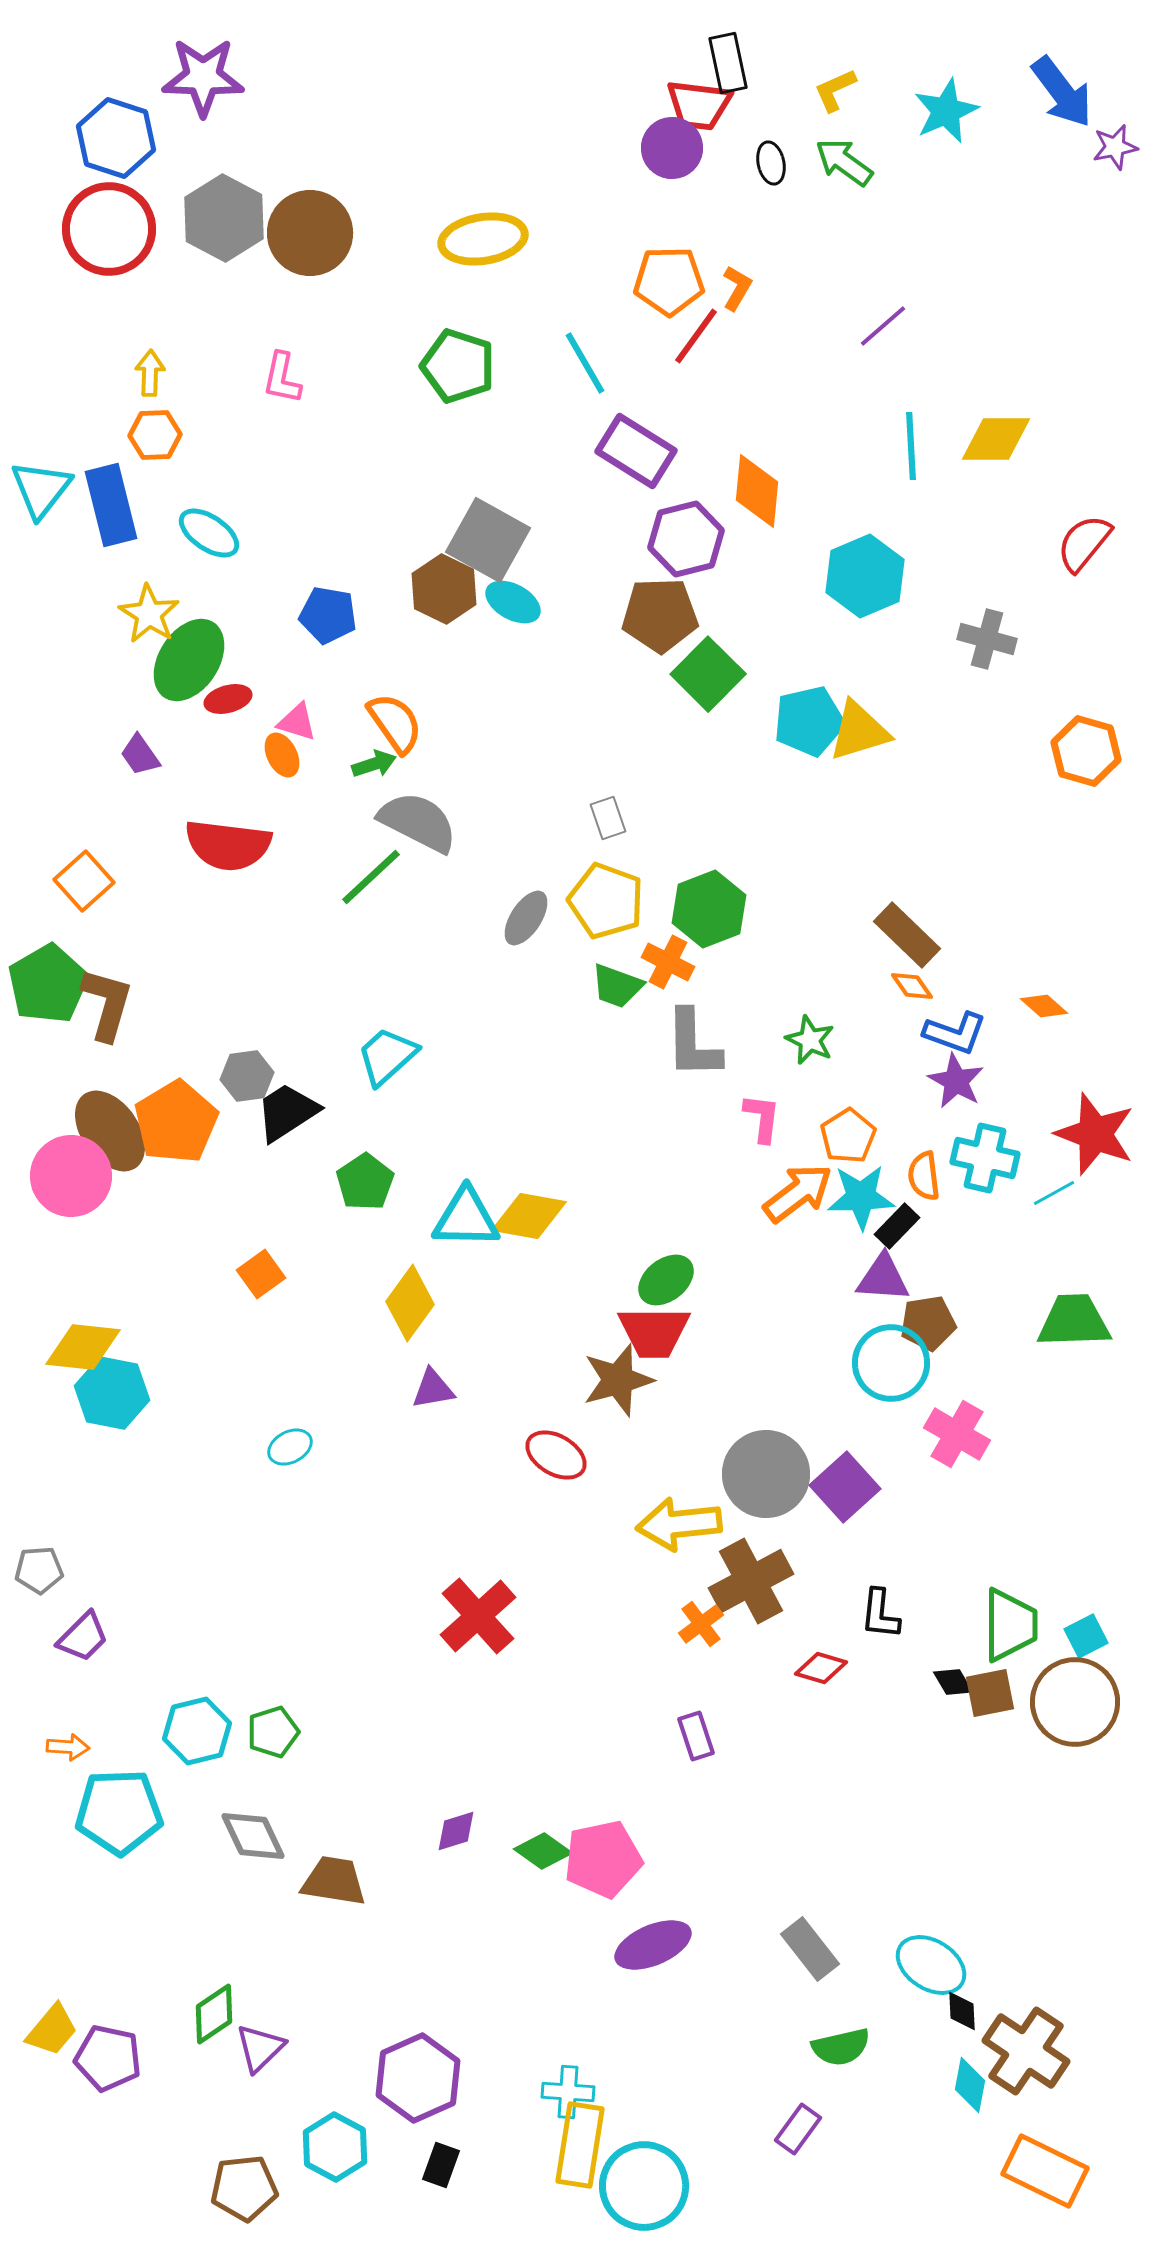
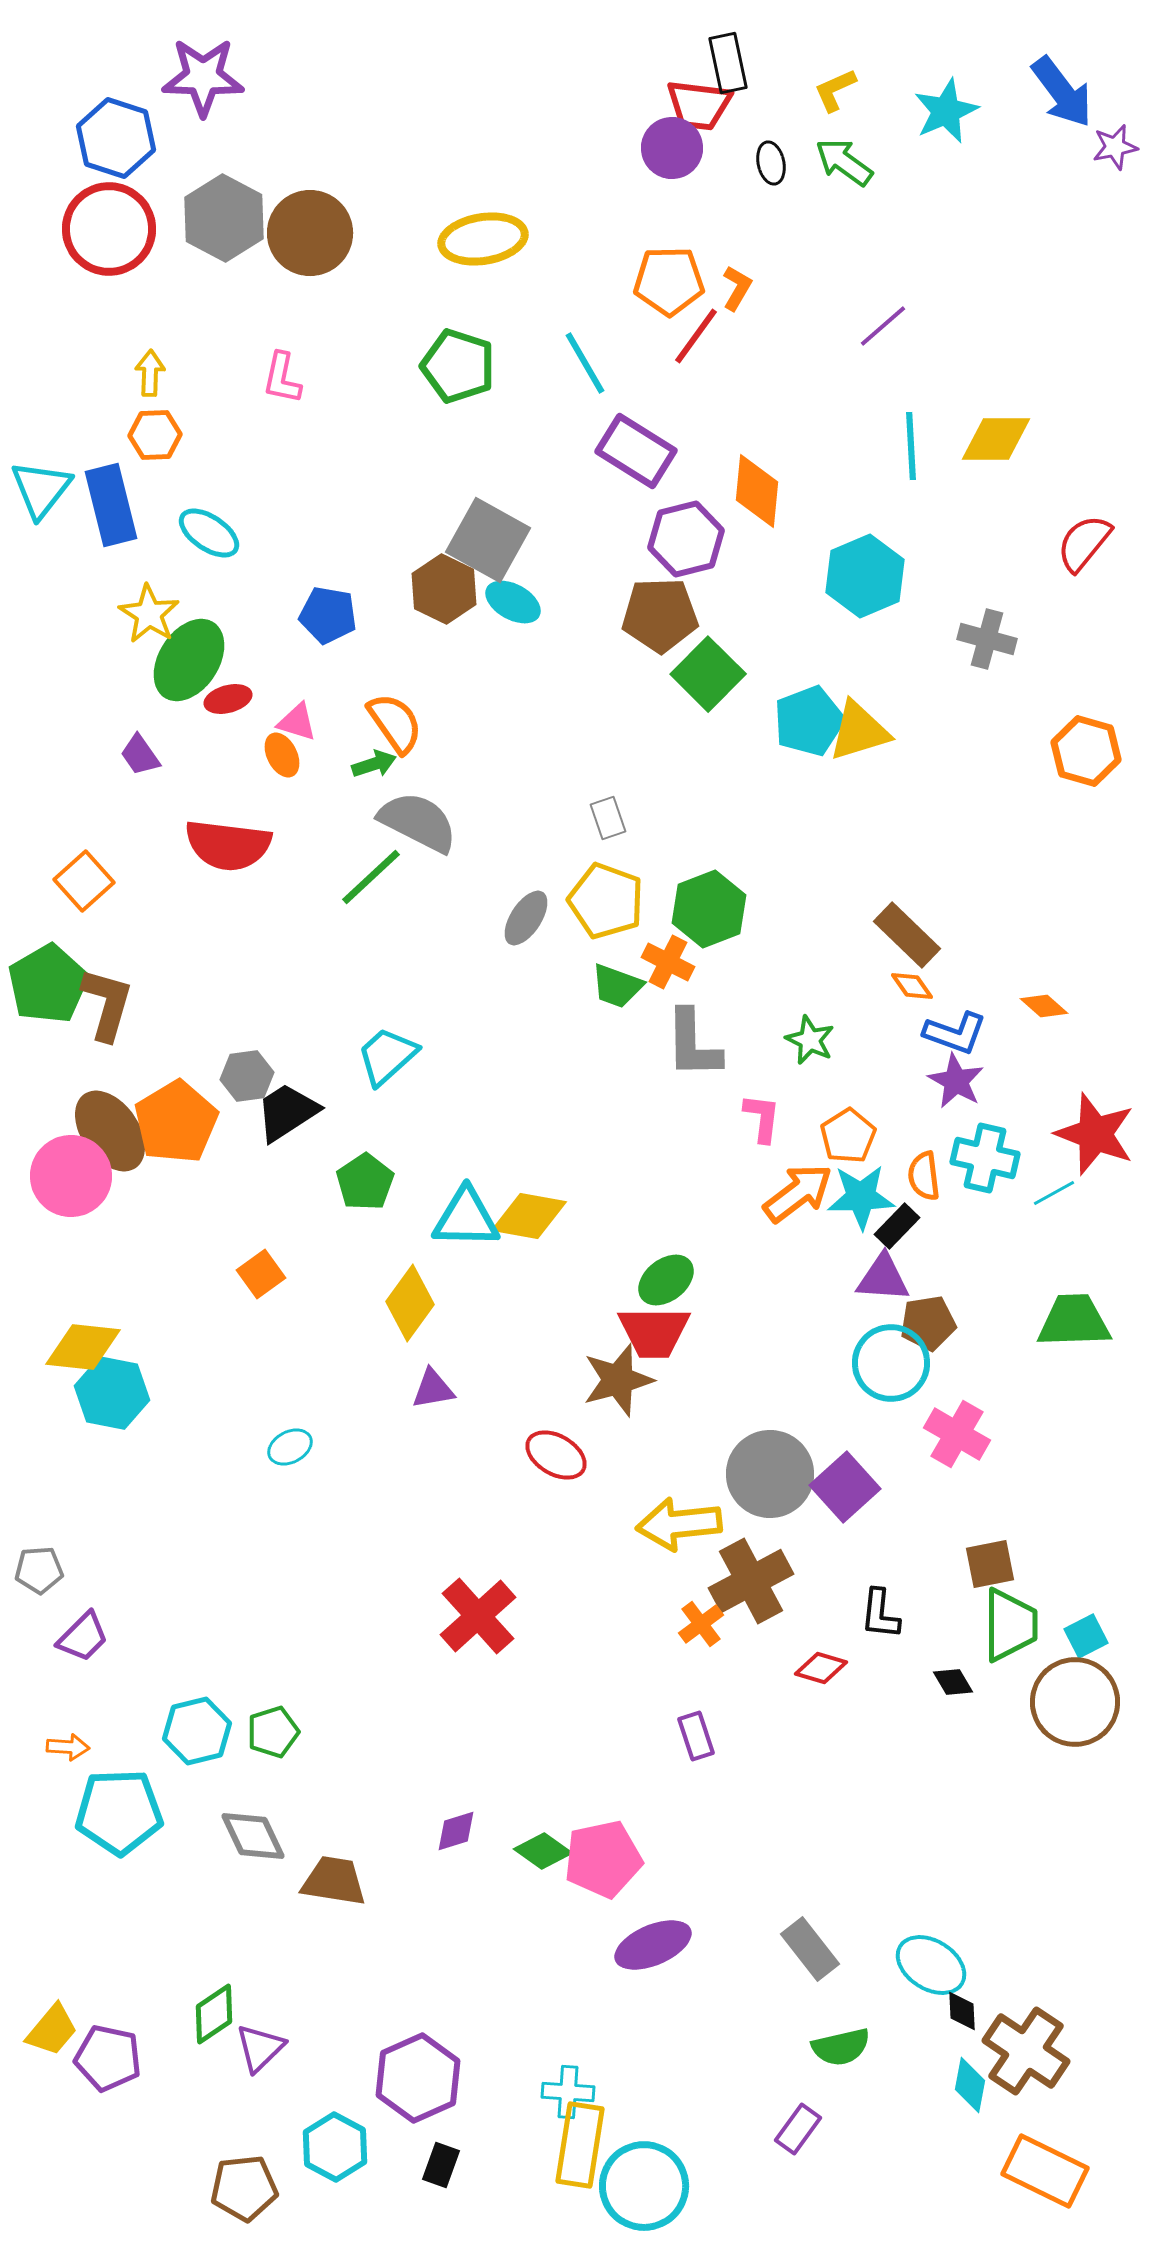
cyan pentagon at (809, 721): rotated 8 degrees counterclockwise
gray circle at (766, 1474): moved 4 px right
brown square at (990, 1693): moved 129 px up
